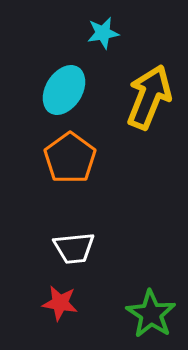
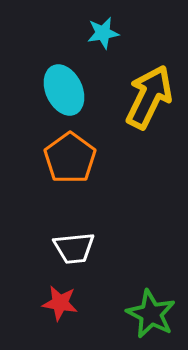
cyan ellipse: rotated 57 degrees counterclockwise
yellow arrow: rotated 4 degrees clockwise
green star: rotated 6 degrees counterclockwise
